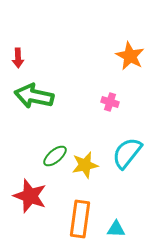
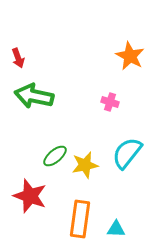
red arrow: rotated 18 degrees counterclockwise
